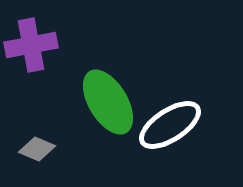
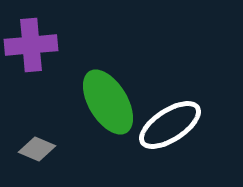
purple cross: rotated 6 degrees clockwise
